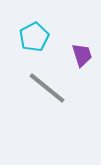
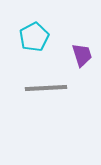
gray line: moved 1 px left; rotated 42 degrees counterclockwise
